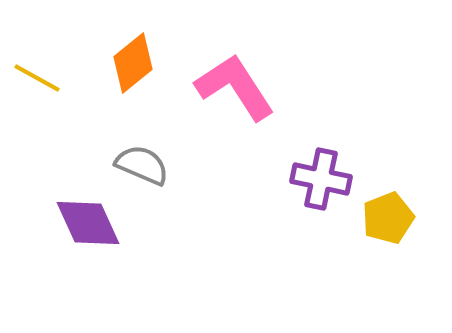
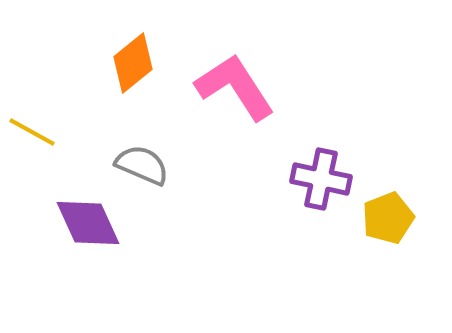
yellow line: moved 5 px left, 54 px down
